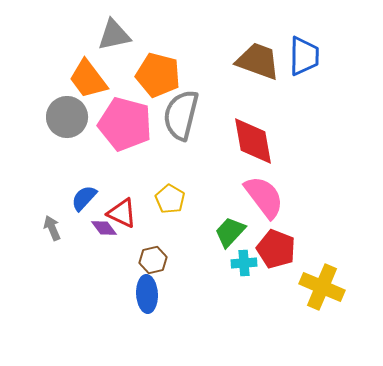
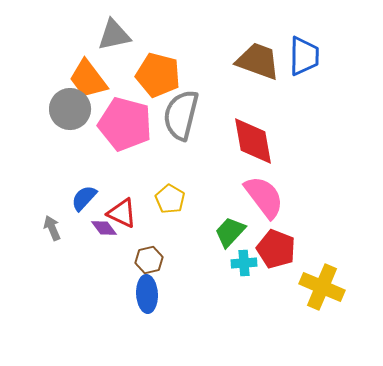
gray circle: moved 3 px right, 8 px up
brown hexagon: moved 4 px left
